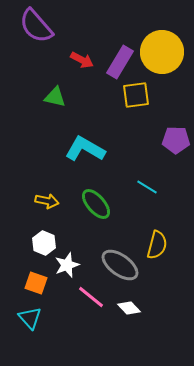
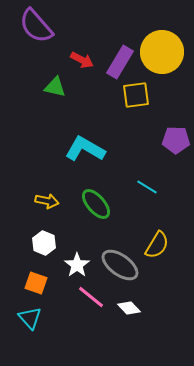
green triangle: moved 10 px up
yellow semicircle: rotated 16 degrees clockwise
white star: moved 10 px right; rotated 15 degrees counterclockwise
